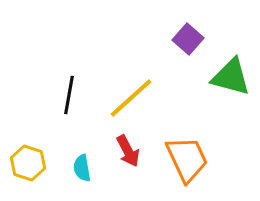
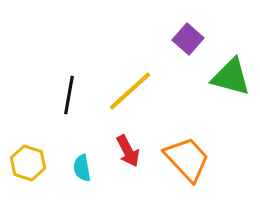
yellow line: moved 1 px left, 7 px up
orange trapezoid: rotated 18 degrees counterclockwise
